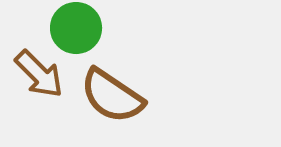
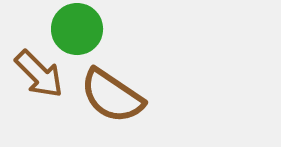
green circle: moved 1 px right, 1 px down
